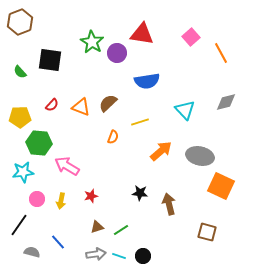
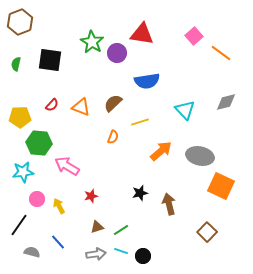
pink square: moved 3 px right, 1 px up
orange line: rotated 25 degrees counterclockwise
green semicircle: moved 4 px left, 8 px up; rotated 56 degrees clockwise
brown semicircle: moved 5 px right
black star: rotated 21 degrees counterclockwise
yellow arrow: moved 2 px left, 5 px down; rotated 140 degrees clockwise
brown square: rotated 30 degrees clockwise
cyan line: moved 2 px right, 5 px up
